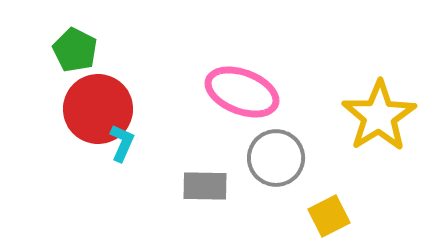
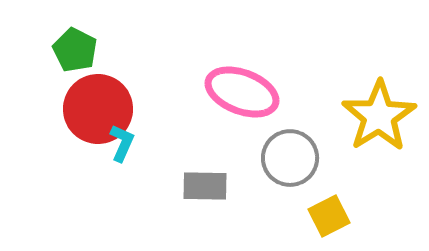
gray circle: moved 14 px right
